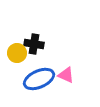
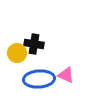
blue ellipse: rotated 20 degrees clockwise
